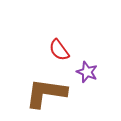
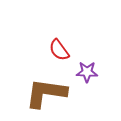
purple star: rotated 20 degrees counterclockwise
